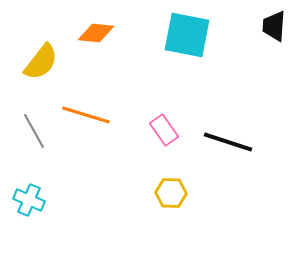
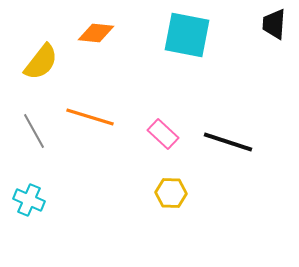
black trapezoid: moved 2 px up
orange line: moved 4 px right, 2 px down
pink rectangle: moved 1 px left, 4 px down; rotated 12 degrees counterclockwise
